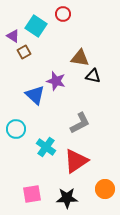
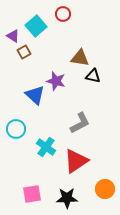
cyan square: rotated 15 degrees clockwise
